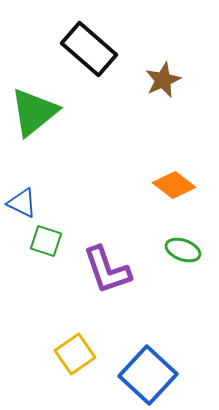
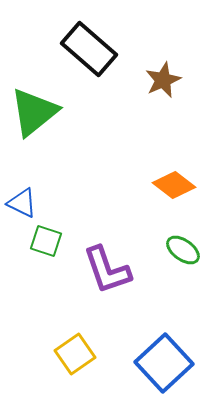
green ellipse: rotated 16 degrees clockwise
blue square: moved 16 px right, 12 px up; rotated 4 degrees clockwise
